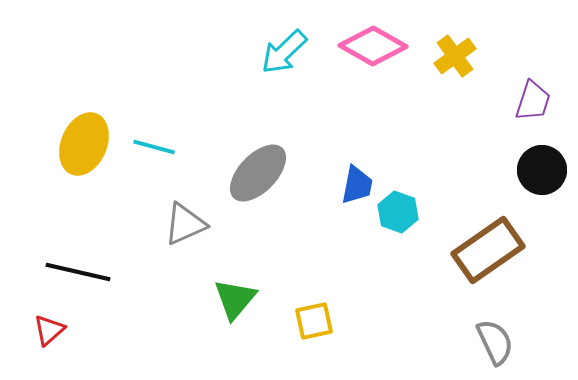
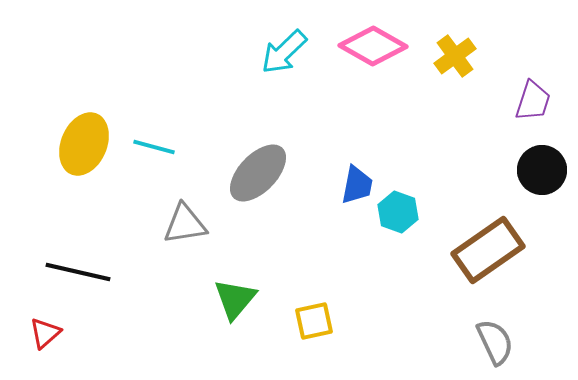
gray triangle: rotated 15 degrees clockwise
red triangle: moved 4 px left, 3 px down
